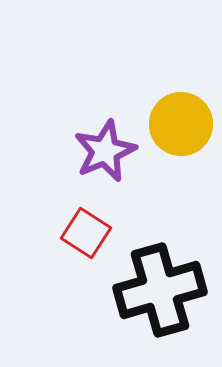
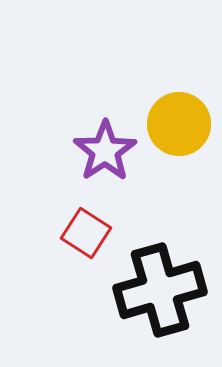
yellow circle: moved 2 px left
purple star: rotated 10 degrees counterclockwise
